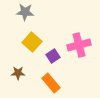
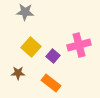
yellow square: moved 1 px left, 5 px down
purple square: rotated 16 degrees counterclockwise
orange rectangle: rotated 12 degrees counterclockwise
